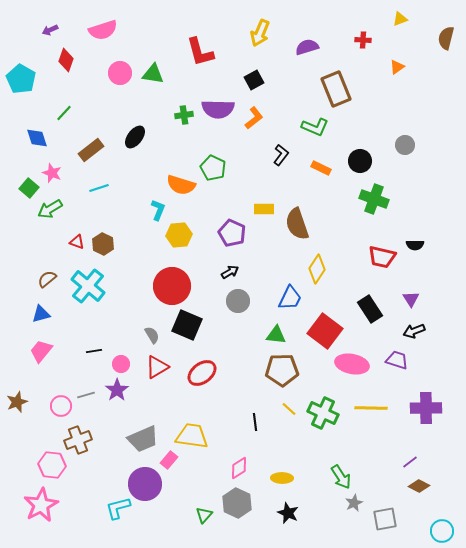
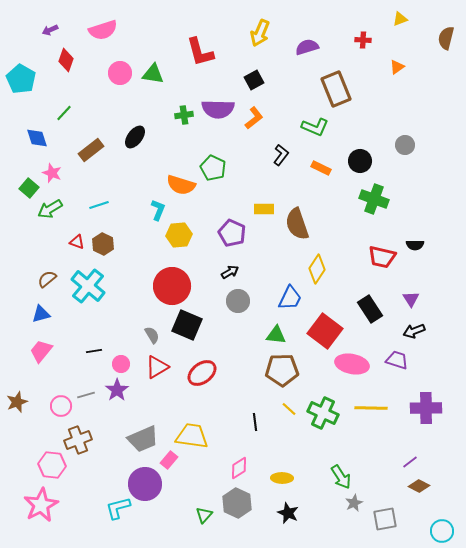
cyan line at (99, 188): moved 17 px down
